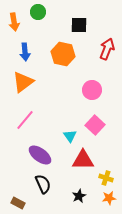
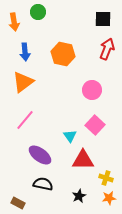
black square: moved 24 px right, 6 px up
black semicircle: rotated 54 degrees counterclockwise
